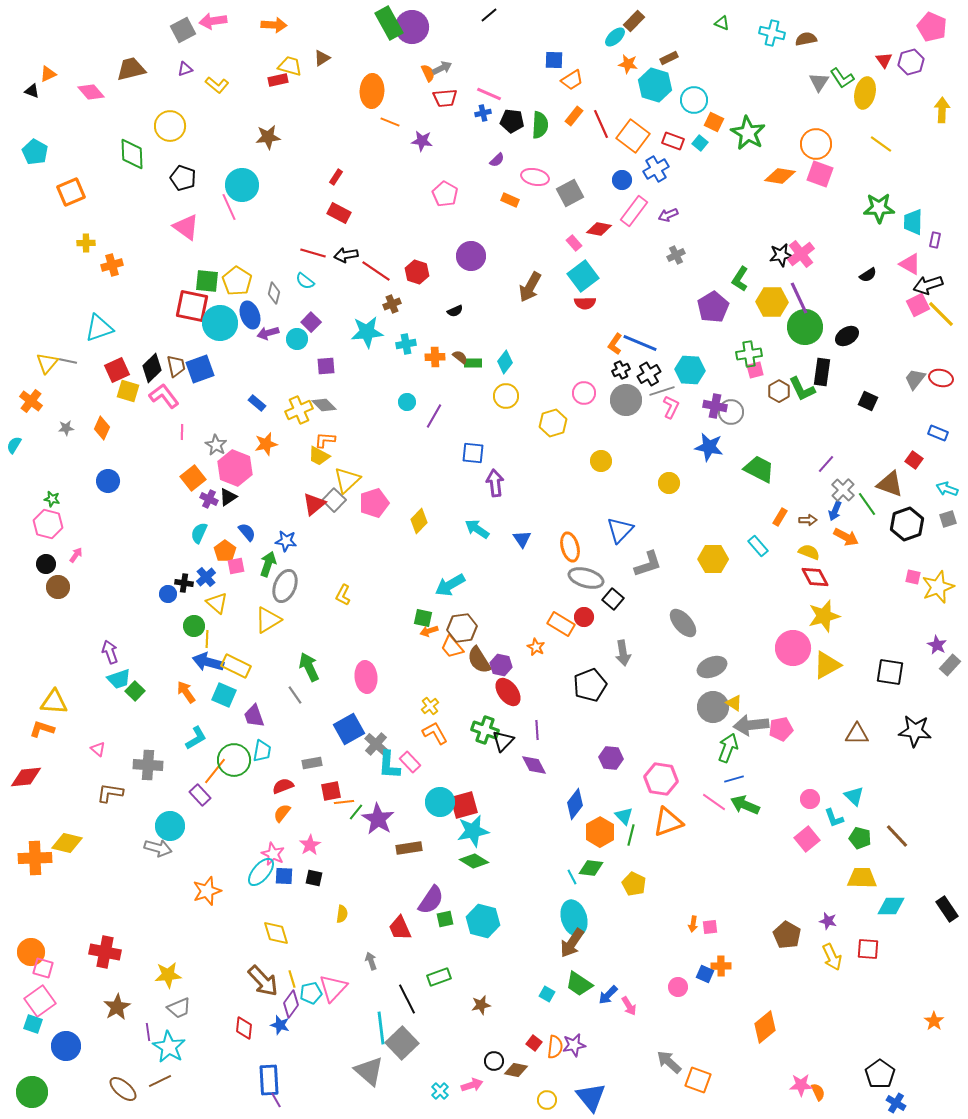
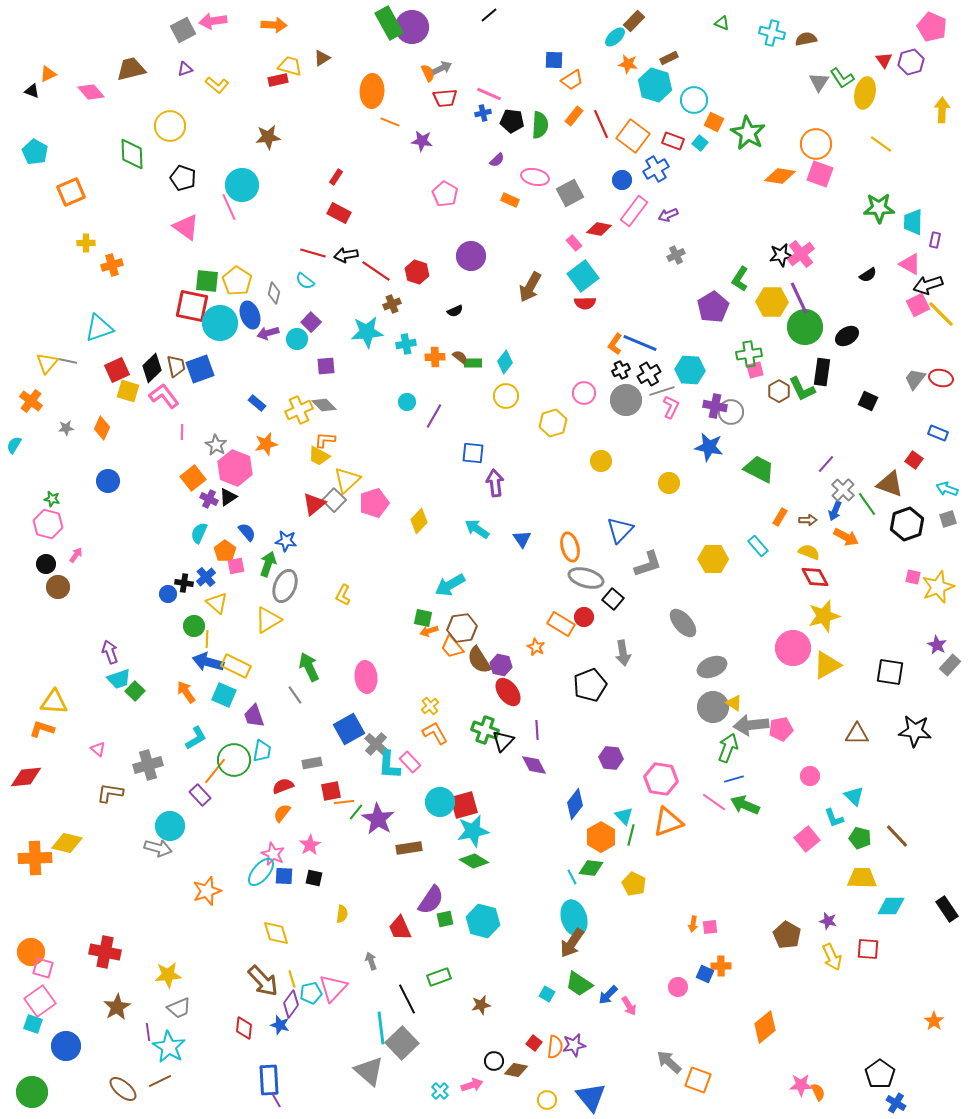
gray cross at (148, 765): rotated 20 degrees counterclockwise
pink circle at (810, 799): moved 23 px up
orange hexagon at (600, 832): moved 1 px right, 5 px down
